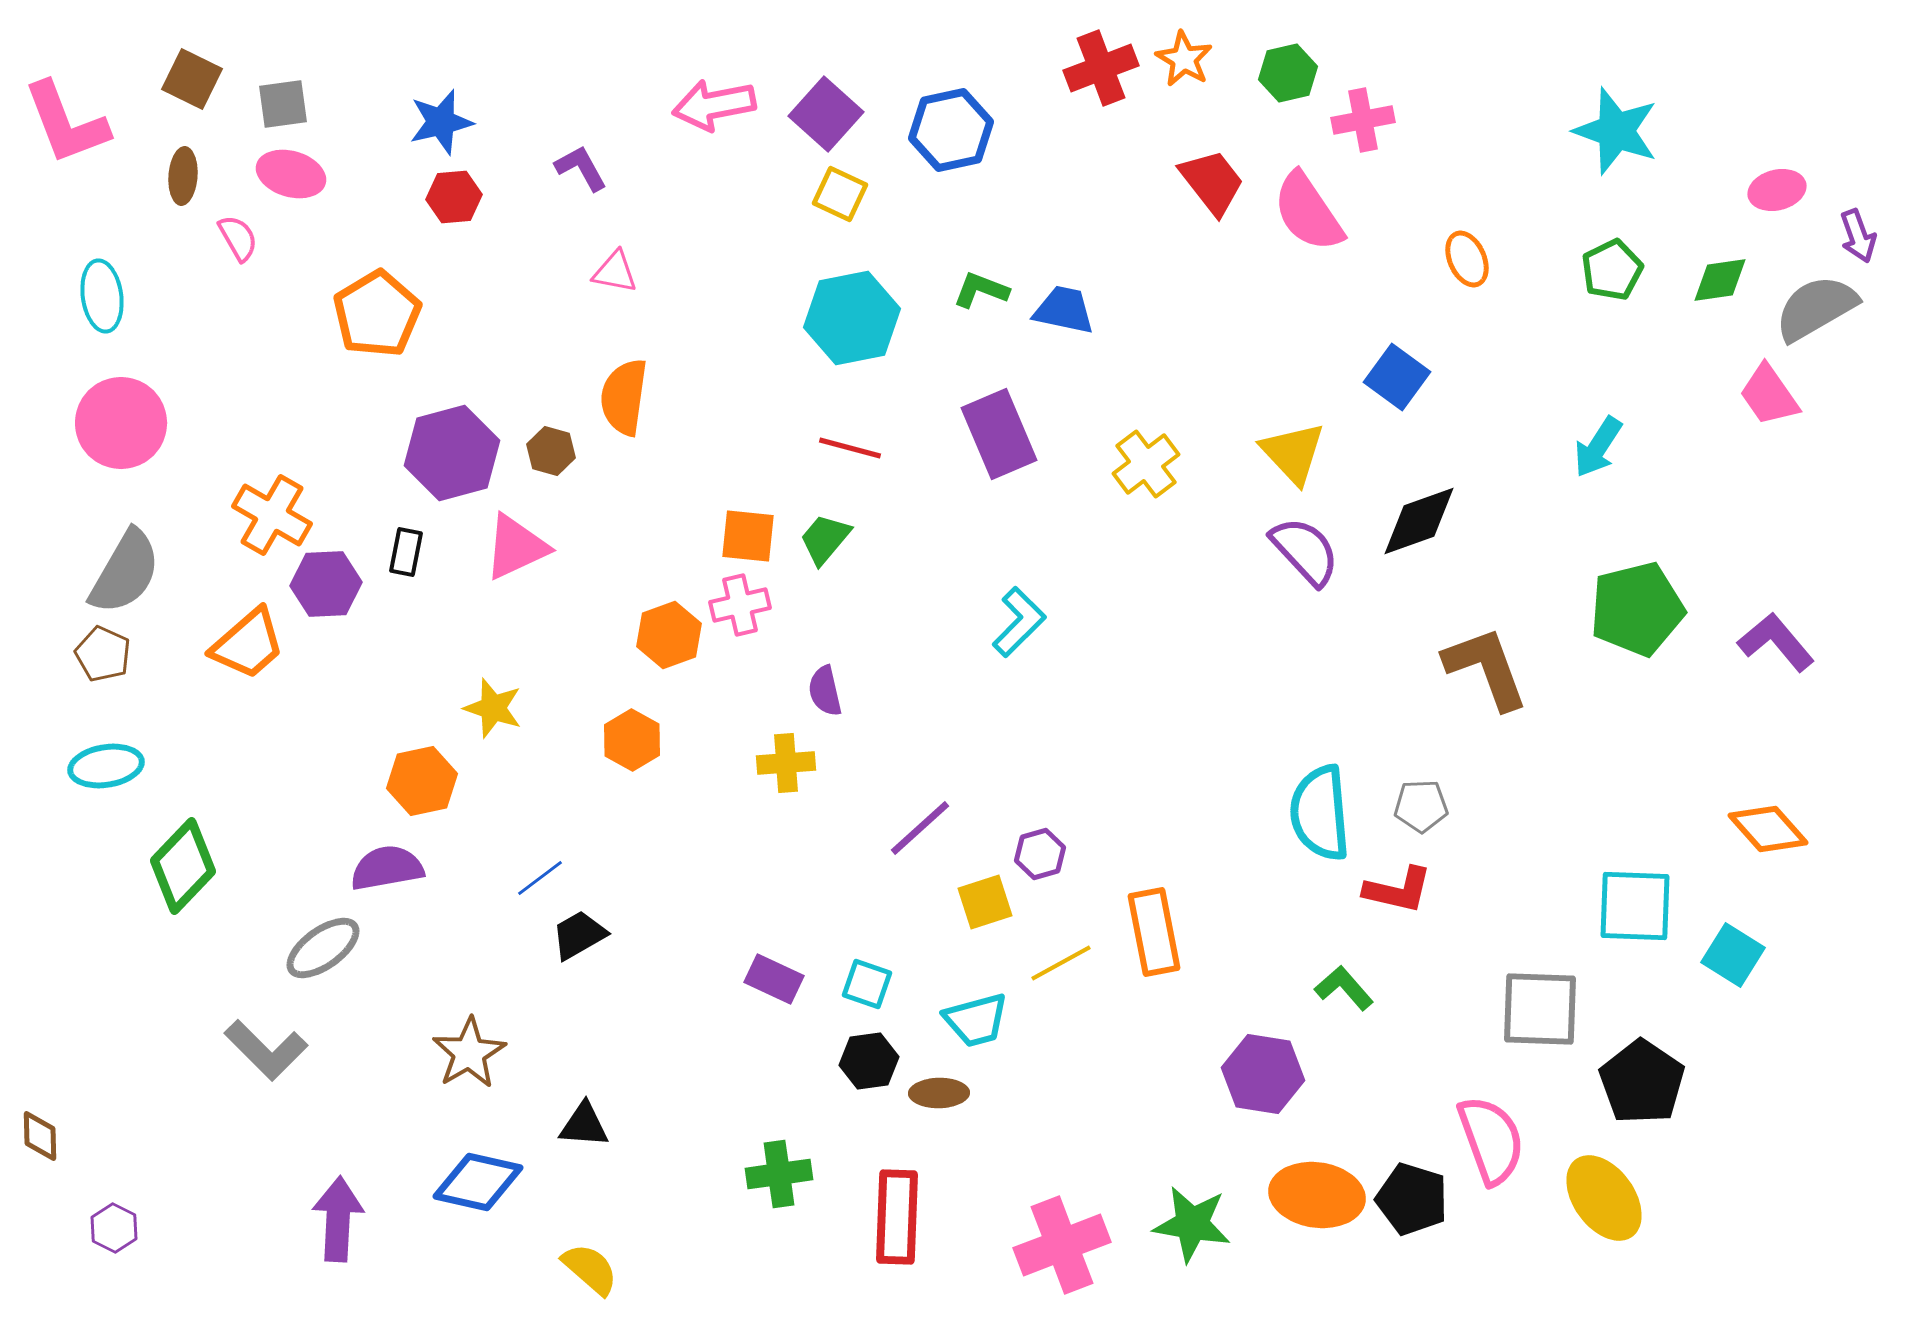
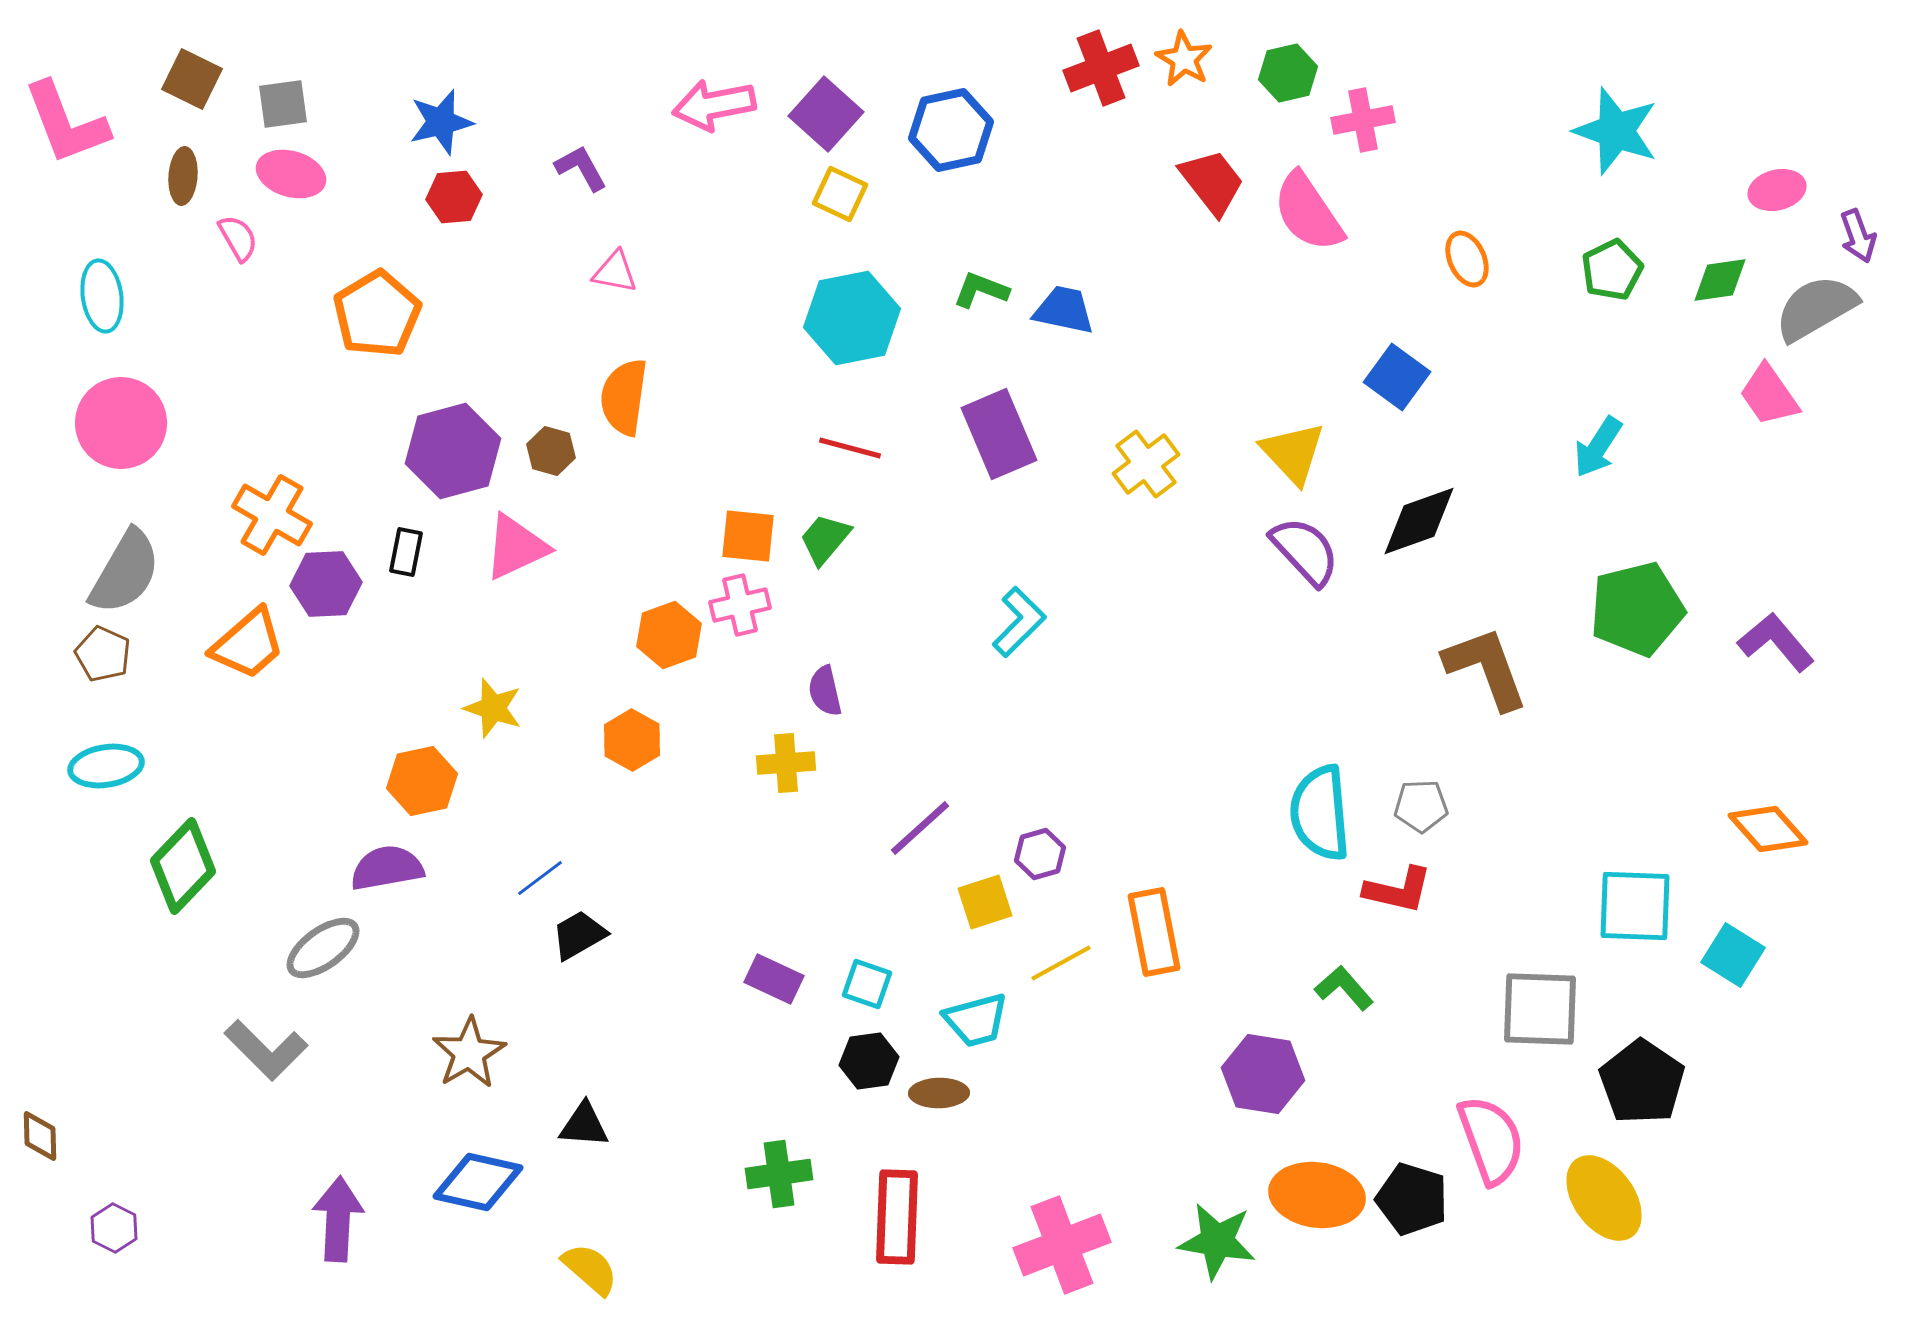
purple hexagon at (452, 453): moved 1 px right, 2 px up
green star at (1192, 1224): moved 25 px right, 17 px down
